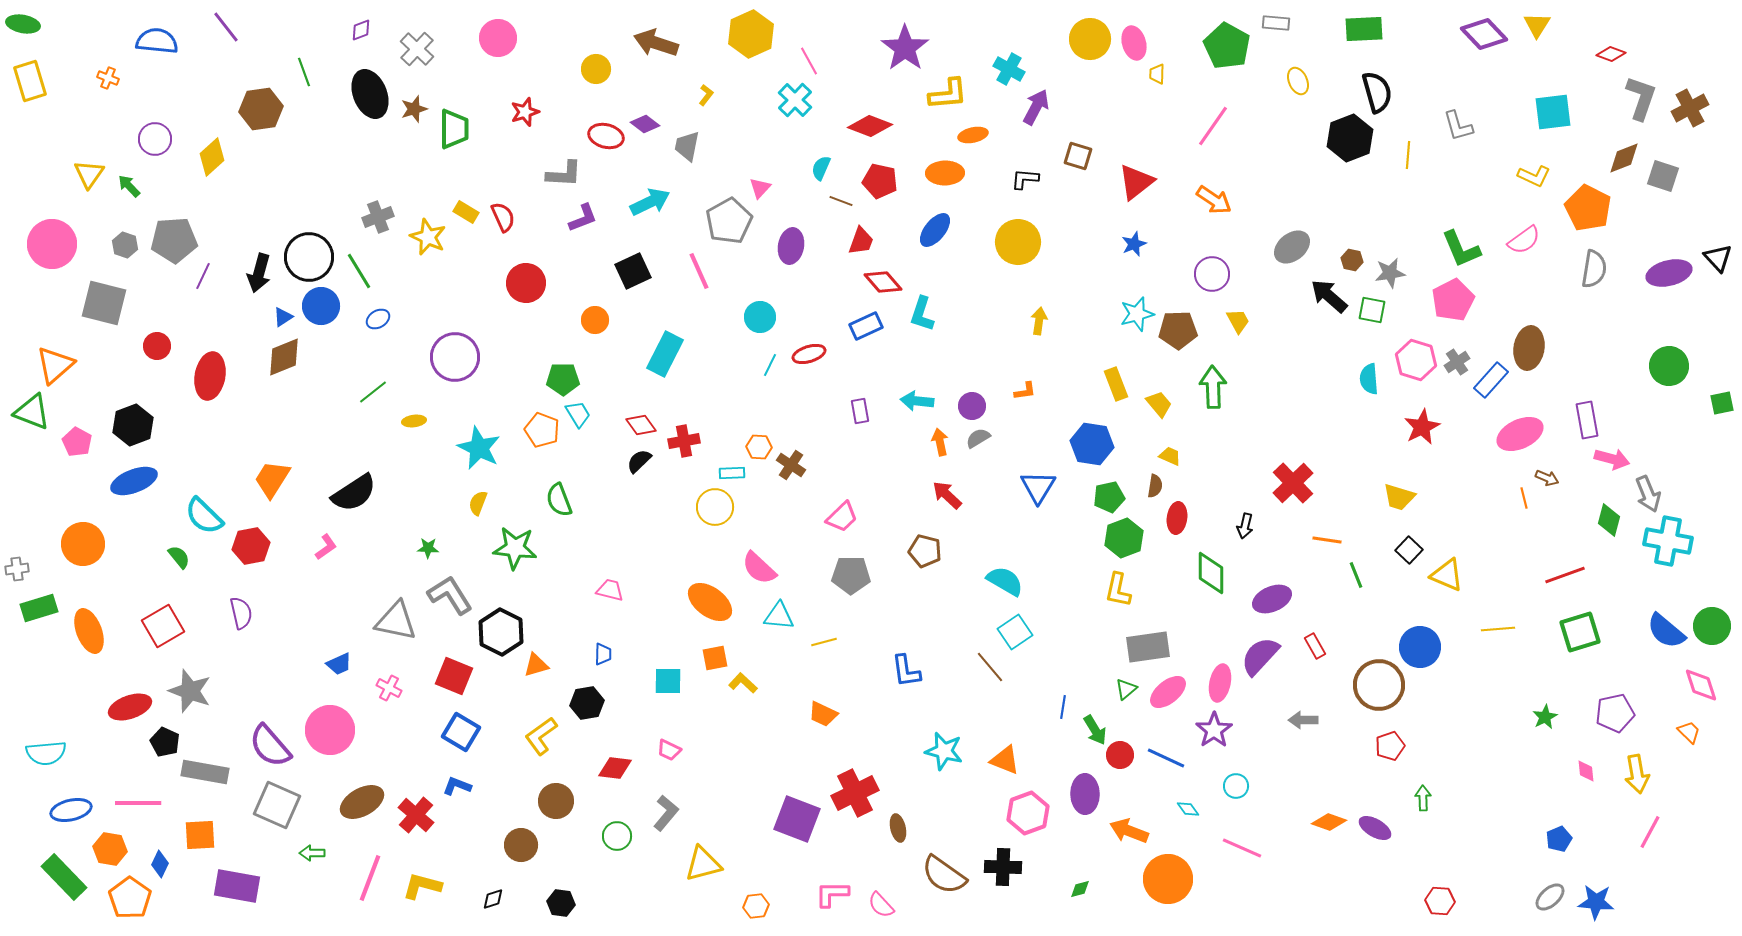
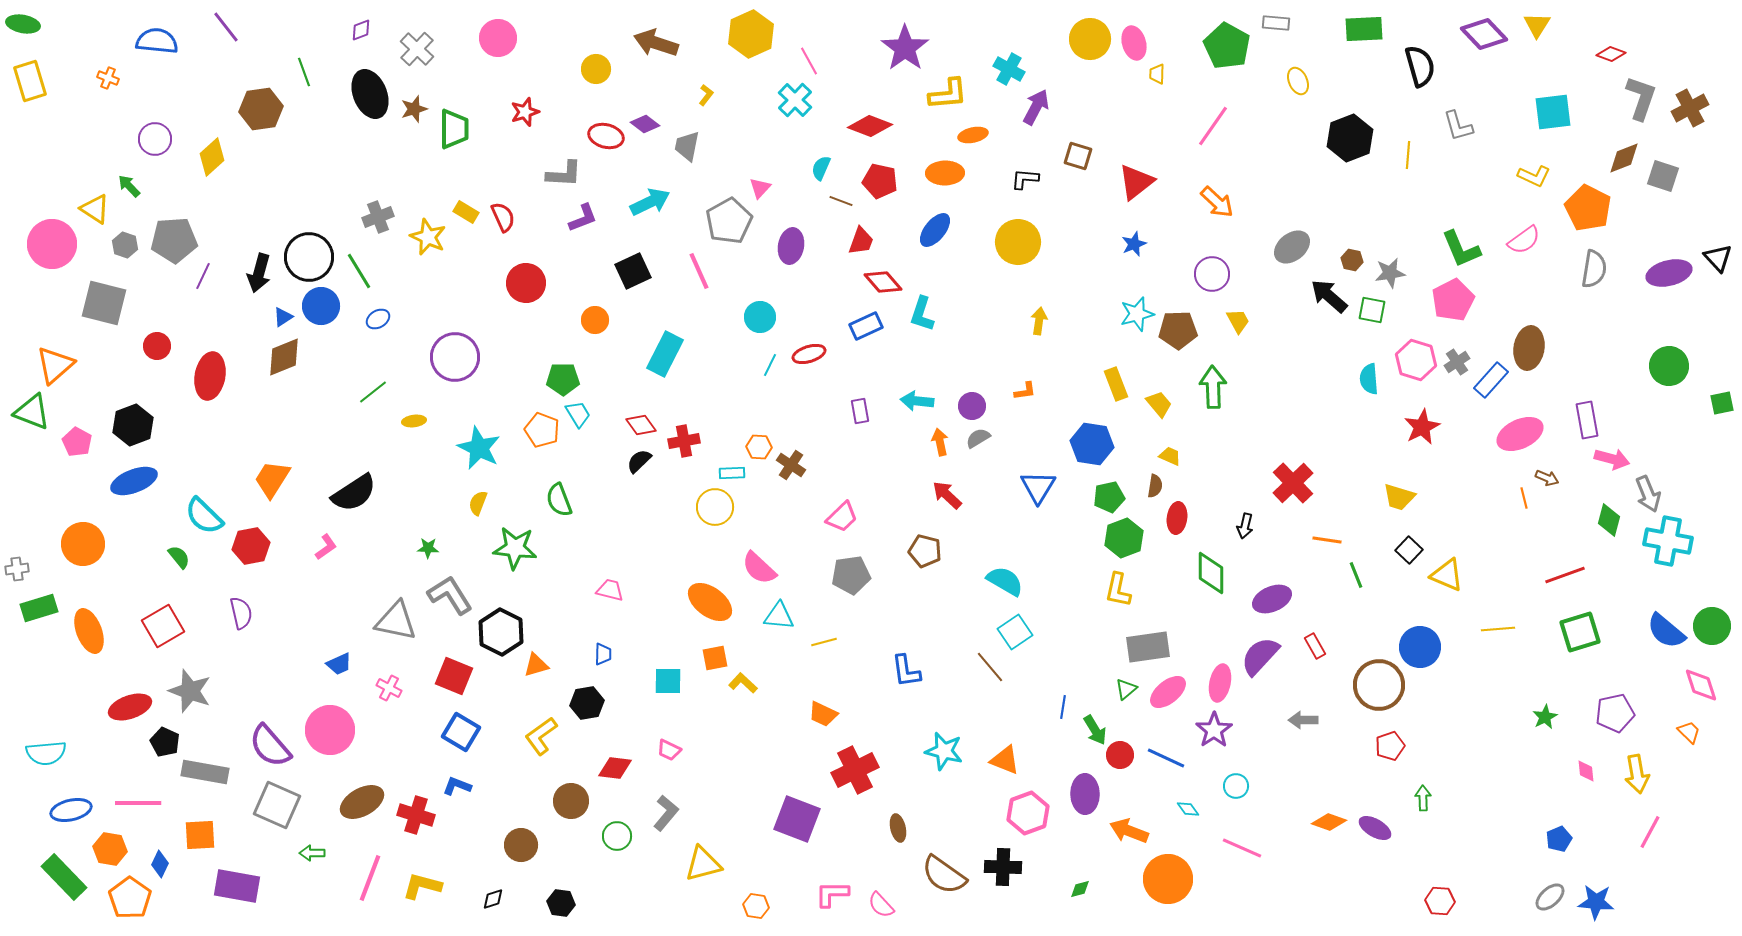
black semicircle at (1377, 92): moved 43 px right, 26 px up
yellow triangle at (89, 174): moved 6 px right, 35 px down; rotated 32 degrees counterclockwise
orange arrow at (1214, 200): moved 3 px right, 2 px down; rotated 9 degrees clockwise
gray pentagon at (851, 575): rotated 9 degrees counterclockwise
red cross at (855, 793): moved 23 px up
brown circle at (556, 801): moved 15 px right
red cross at (416, 815): rotated 24 degrees counterclockwise
orange hexagon at (756, 906): rotated 15 degrees clockwise
